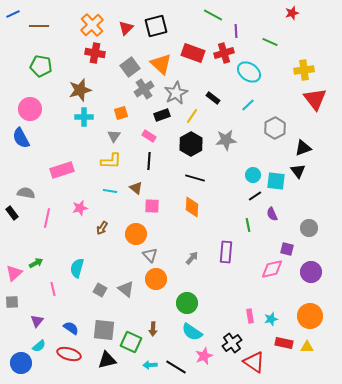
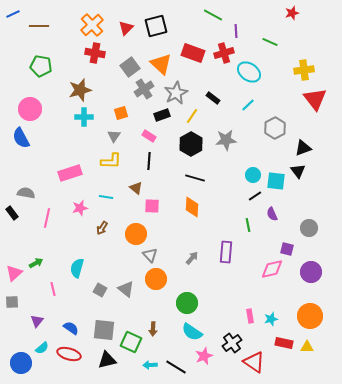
pink rectangle at (62, 170): moved 8 px right, 3 px down
cyan line at (110, 191): moved 4 px left, 6 px down
cyan semicircle at (39, 346): moved 3 px right, 2 px down
